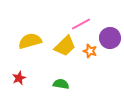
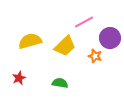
pink line: moved 3 px right, 2 px up
orange star: moved 5 px right, 5 px down
green semicircle: moved 1 px left, 1 px up
